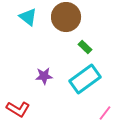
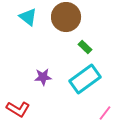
purple star: moved 1 px left, 1 px down
